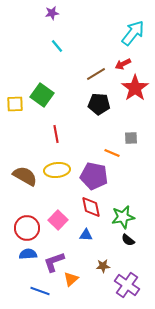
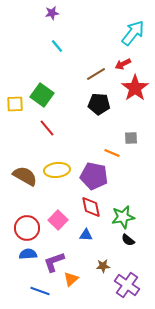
red line: moved 9 px left, 6 px up; rotated 30 degrees counterclockwise
